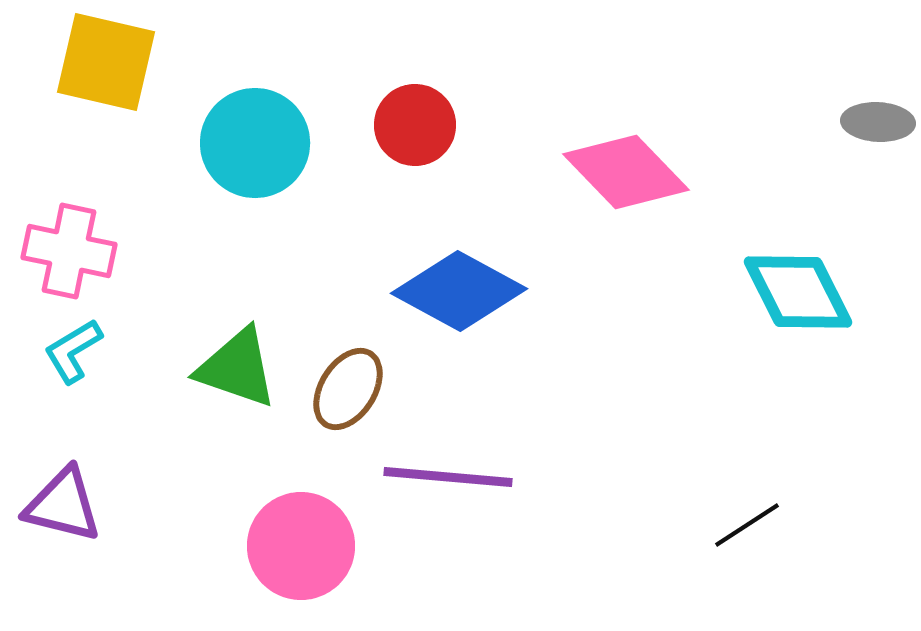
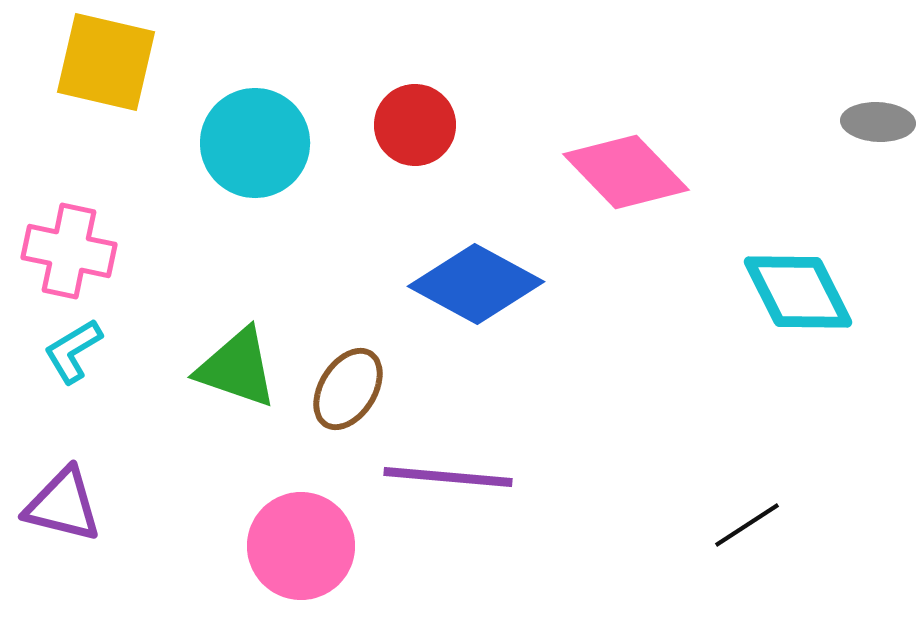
blue diamond: moved 17 px right, 7 px up
